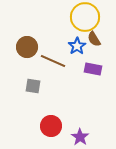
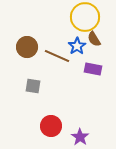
brown line: moved 4 px right, 5 px up
